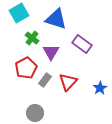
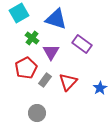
gray circle: moved 2 px right
